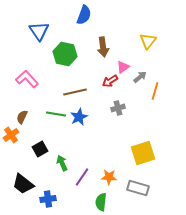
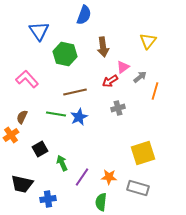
black trapezoid: moved 1 px left; rotated 25 degrees counterclockwise
